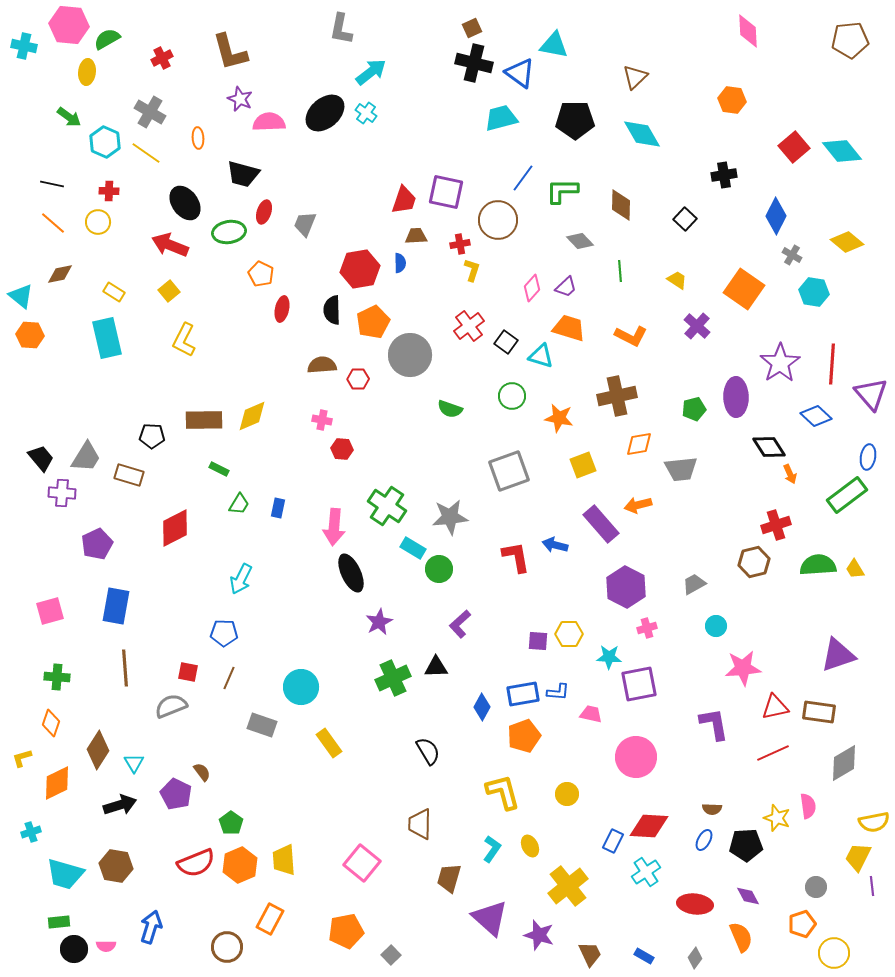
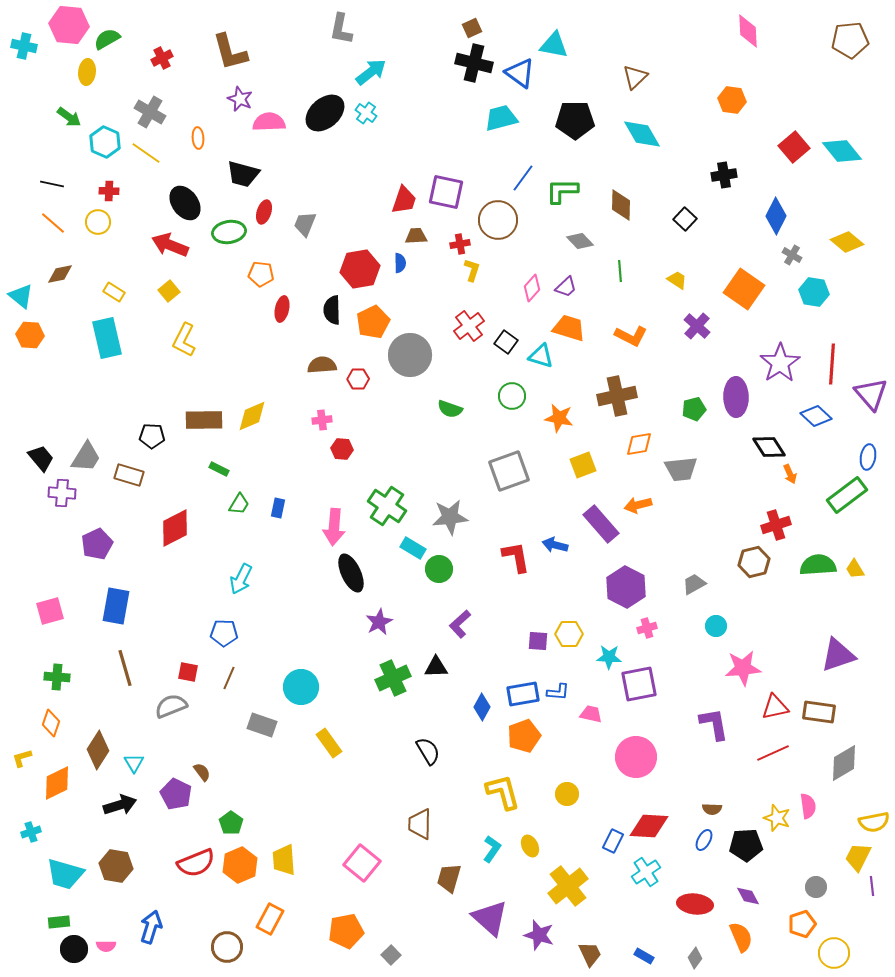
orange pentagon at (261, 274): rotated 20 degrees counterclockwise
pink cross at (322, 420): rotated 18 degrees counterclockwise
brown line at (125, 668): rotated 12 degrees counterclockwise
